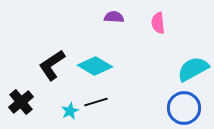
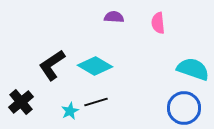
cyan semicircle: rotated 48 degrees clockwise
